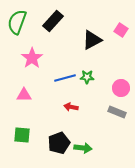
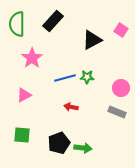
green semicircle: moved 2 px down; rotated 20 degrees counterclockwise
pink triangle: rotated 28 degrees counterclockwise
